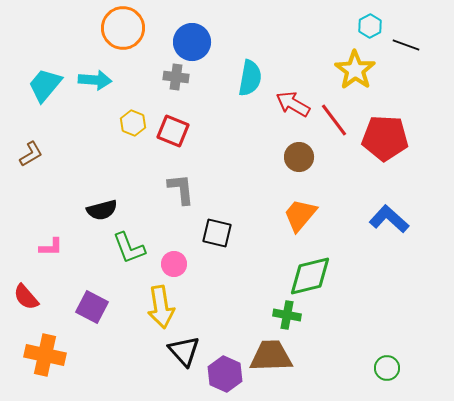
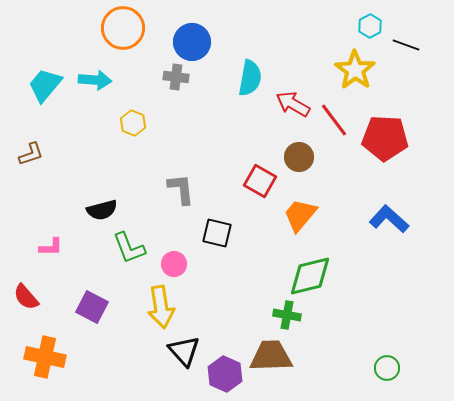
red square: moved 87 px right, 50 px down; rotated 8 degrees clockwise
brown L-shape: rotated 12 degrees clockwise
orange cross: moved 2 px down
